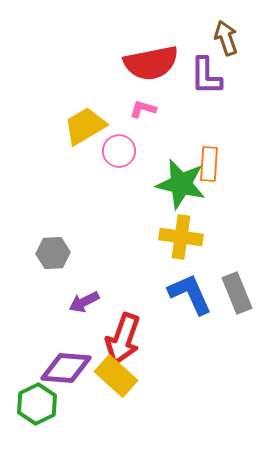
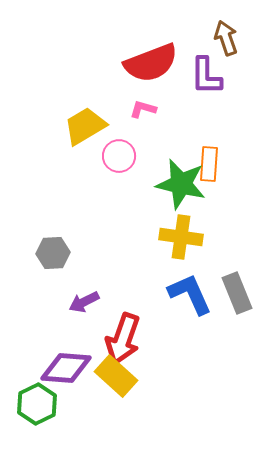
red semicircle: rotated 10 degrees counterclockwise
pink circle: moved 5 px down
